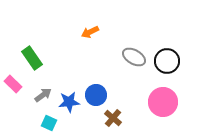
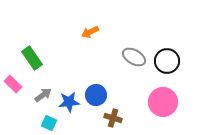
brown cross: rotated 24 degrees counterclockwise
